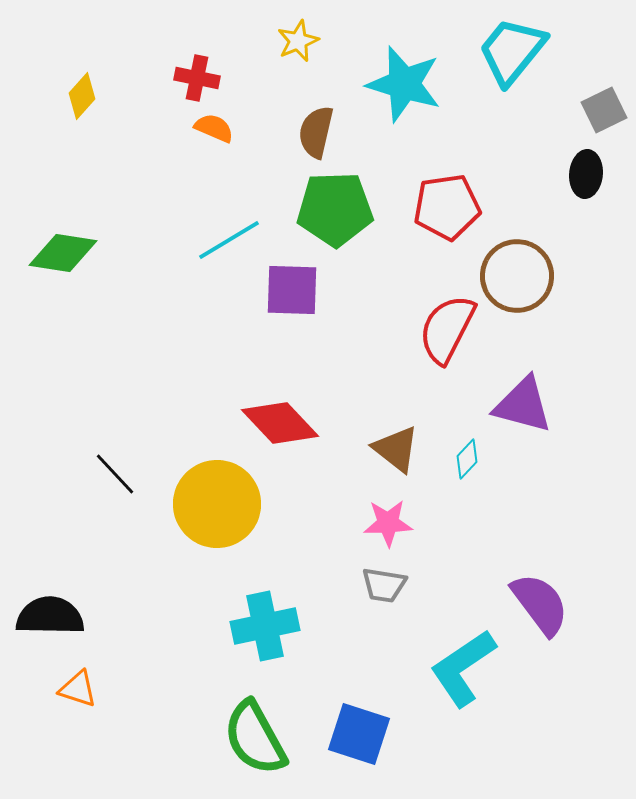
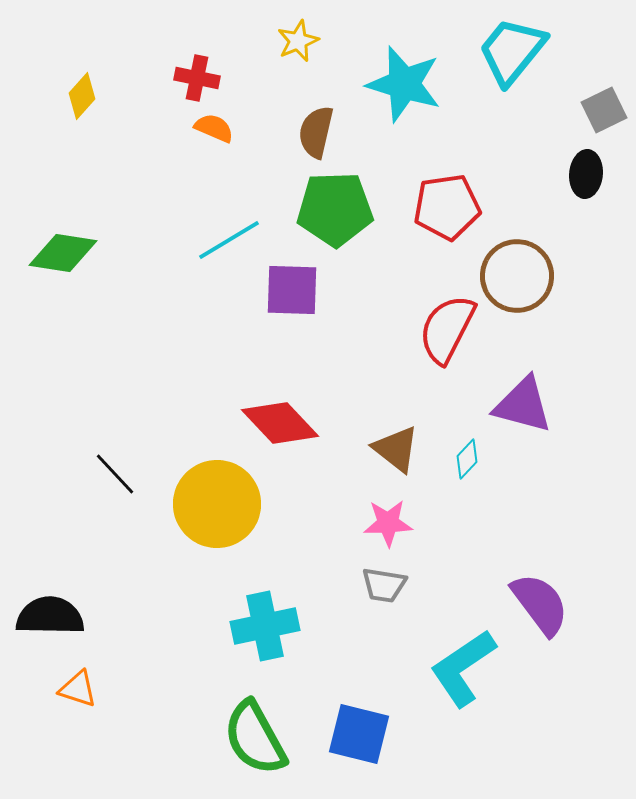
blue square: rotated 4 degrees counterclockwise
